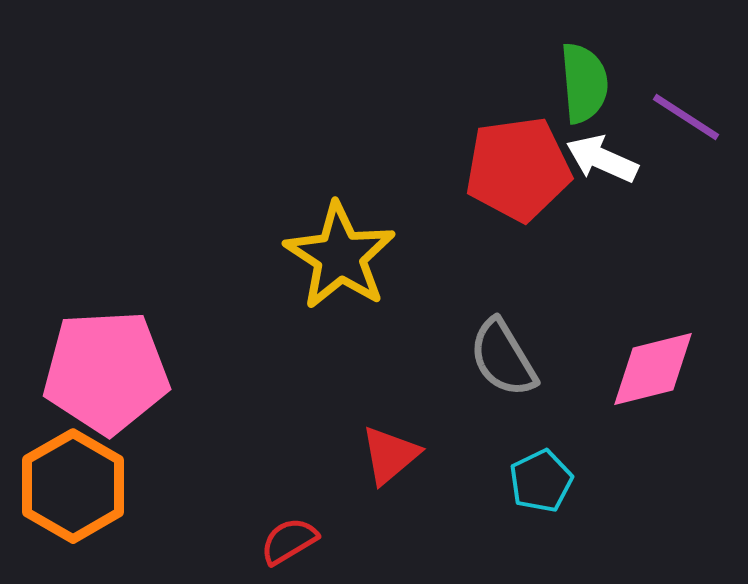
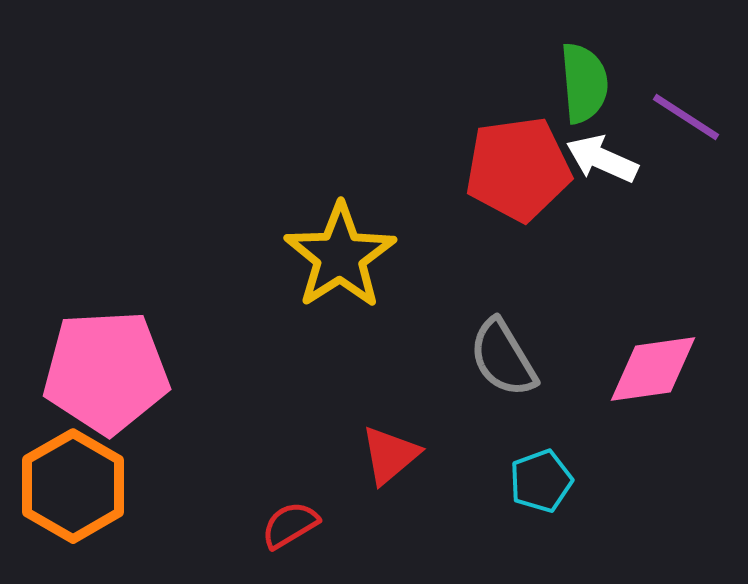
yellow star: rotated 6 degrees clockwise
pink diamond: rotated 6 degrees clockwise
cyan pentagon: rotated 6 degrees clockwise
red semicircle: moved 1 px right, 16 px up
